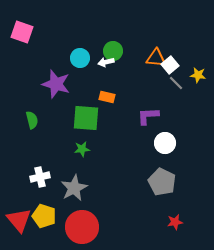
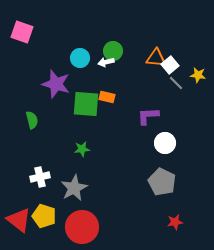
green square: moved 14 px up
red triangle: rotated 12 degrees counterclockwise
